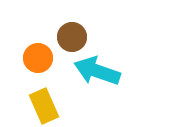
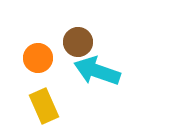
brown circle: moved 6 px right, 5 px down
